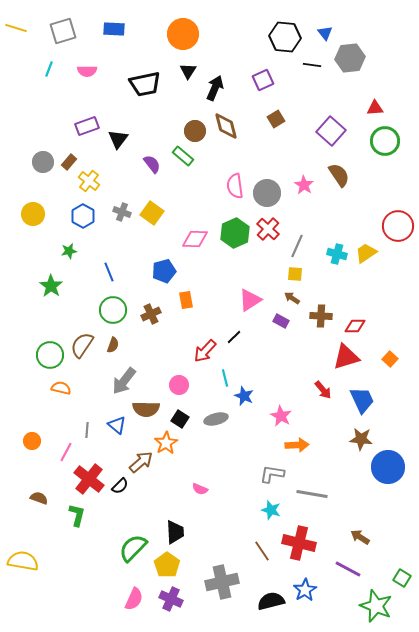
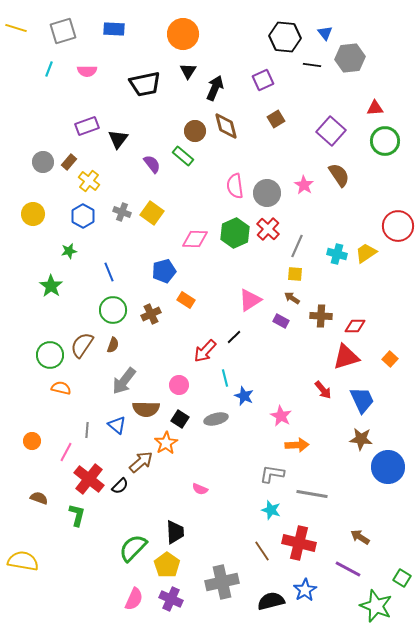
orange rectangle at (186, 300): rotated 48 degrees counterclockwise
